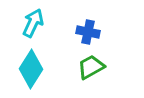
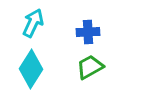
blue cross: rotated 15 degrees counterclockwise
green trapezoid: moved 1 px left
